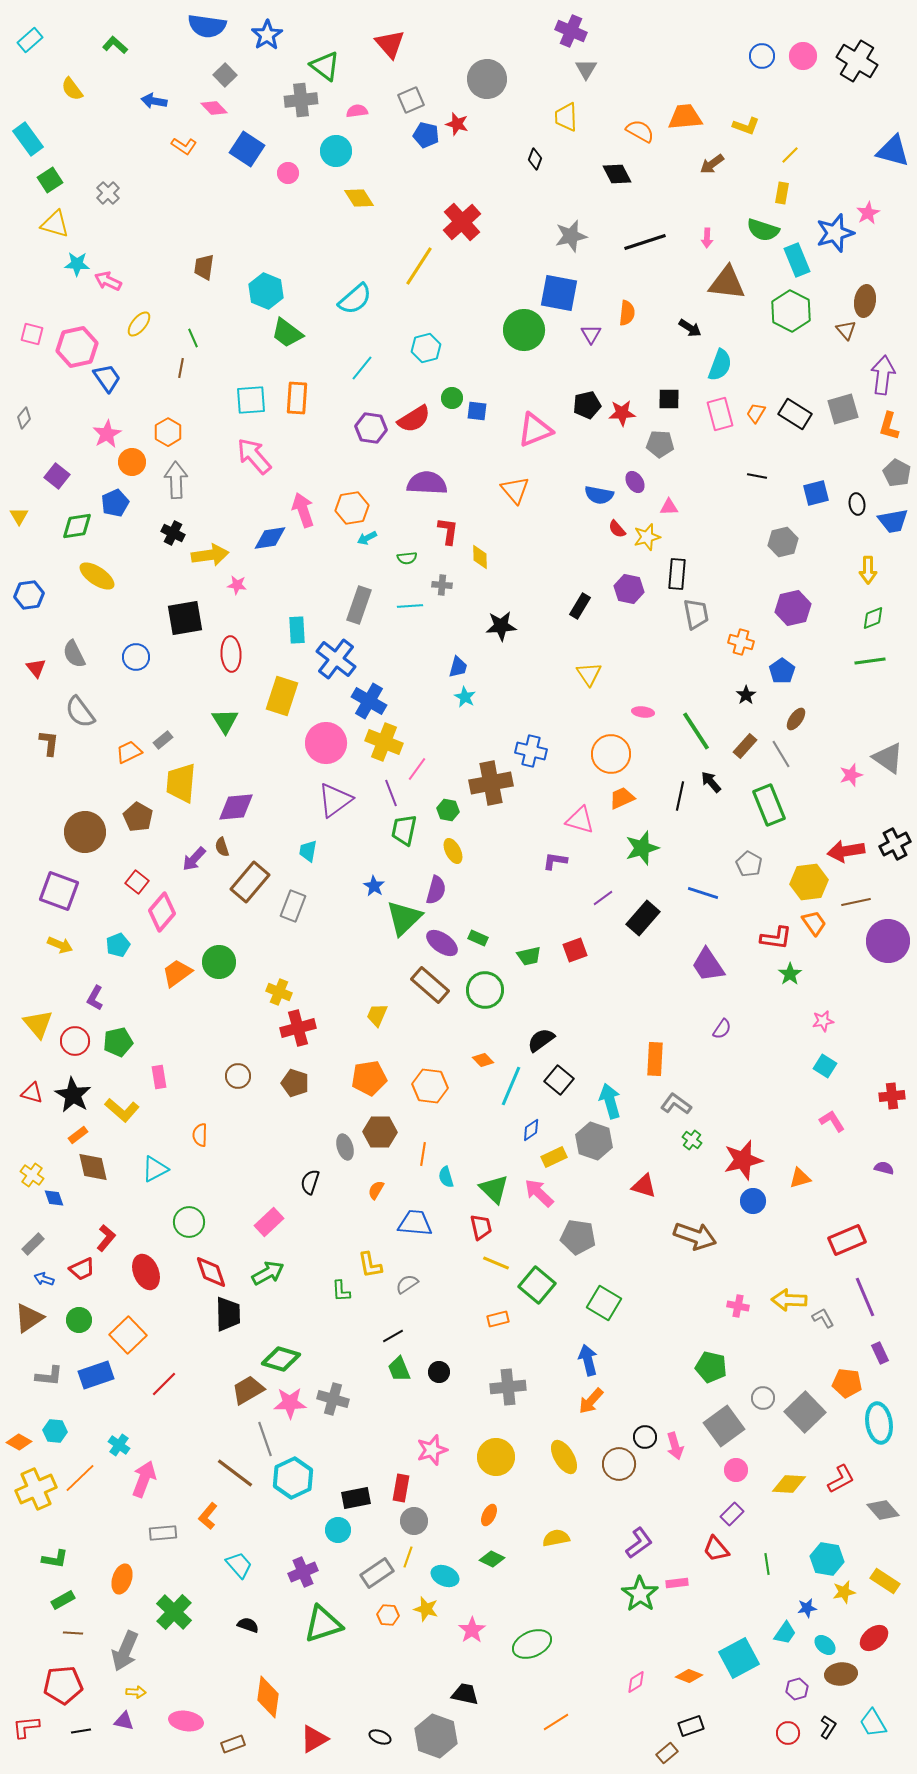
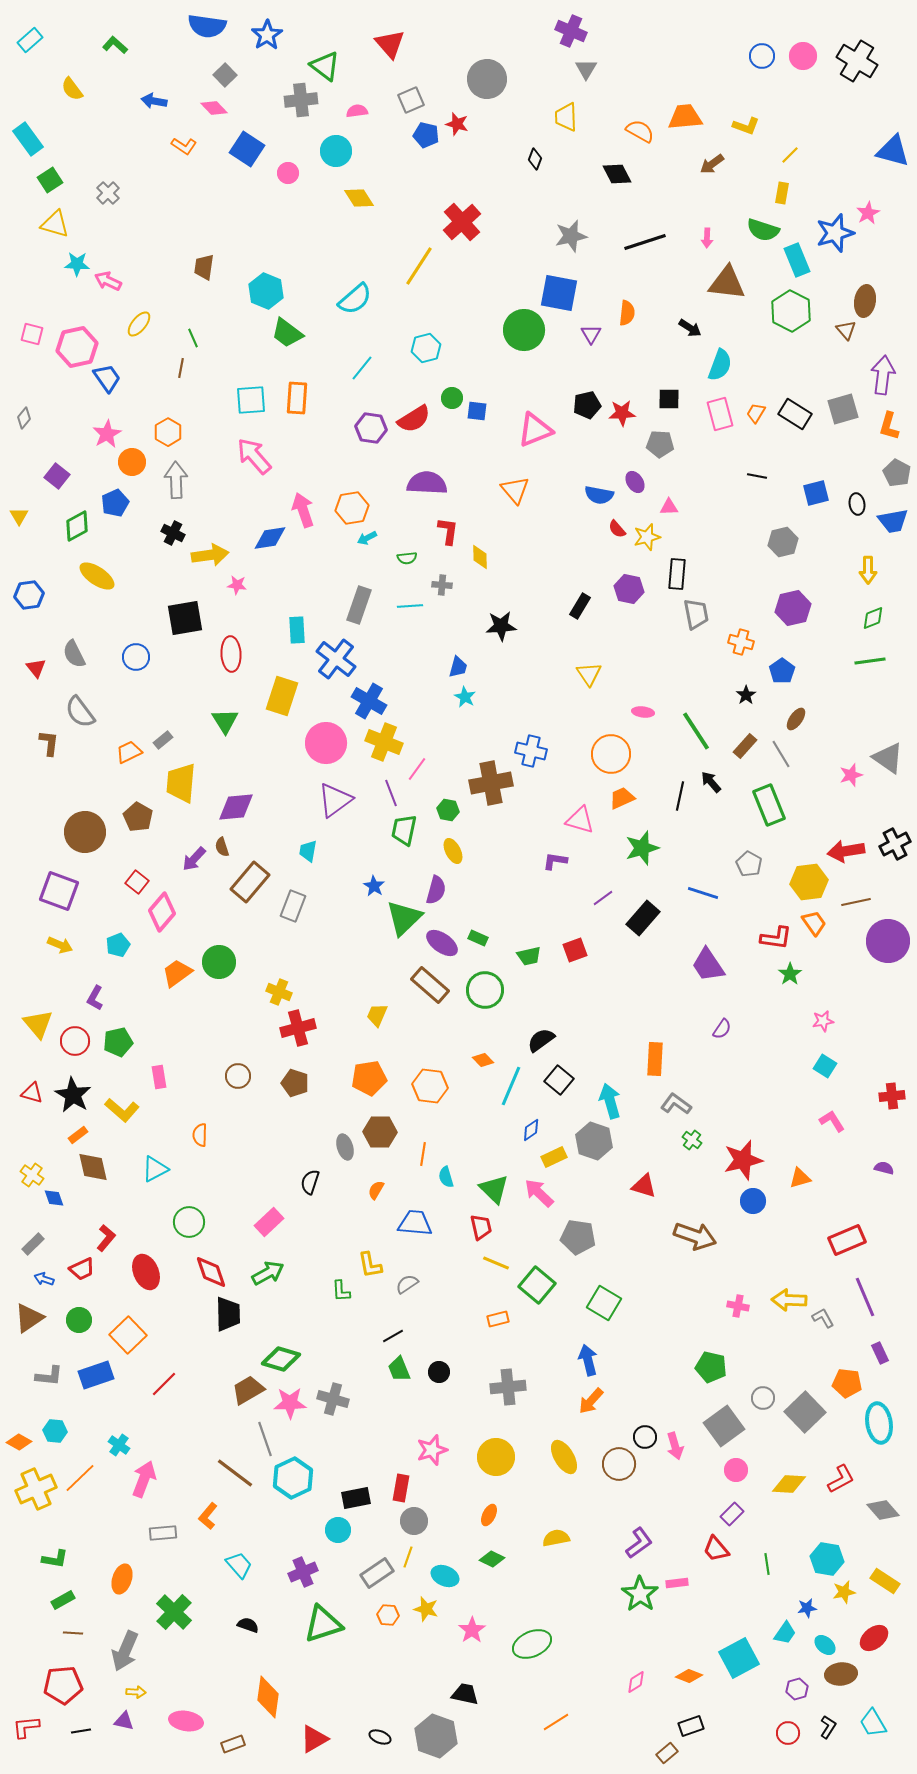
green diamond at (77, 526): rotated 20 degrees counterclockwise
